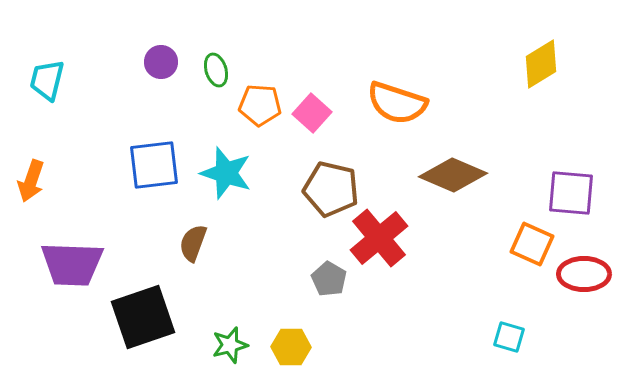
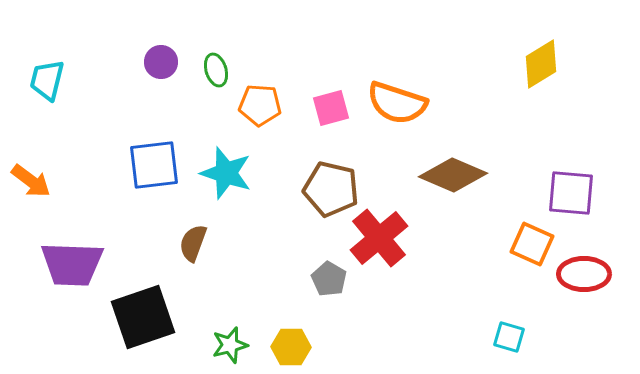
pink square: moved 19 px right, 5 px up; rotated 33 degrees clockwise
orange arrow: rotated 72 degrees counterclockwise
